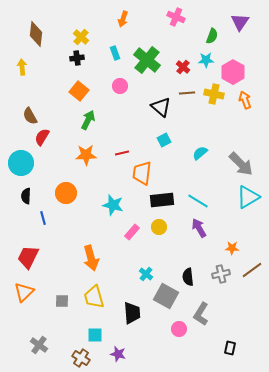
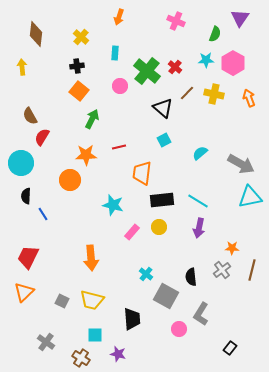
pink cross at (176, 17): moved 4 px down
orange arrow at (123, 19): moved 4 px left, 2 px up
purple triangle at (240, 22): moved 4 px up
green semicircle at (212, 36): moved 3 px right, 2 px up
cyan rectangle at (115, 53): rotated 24 degrees clockwise
black cross at (77, 58): moved 8 px down
green cross at (147, 60): moved 11 px down
red cross at (183, 67): moved 8 px left
pink hexagon at (233, 72): moved 9 px up
brown line at (187, 93): rotated 42 degrees counterclockwise
orange arrow at (245, 100): moved 4 px right, 2 px up
black triangle at (161, 107): moved 2 px right, 1 px down
green arrow at (88, 120): moved 4 px right, 1 px up
red line at (122, 153): moved 3 px left, 6 px up
gray arrow at (241, 164): rotated 16 degrees counterclockwise
orange circle at (66, 193): moved 4 px right, 13 px up
cyan triangle at (248, 197): moved 2 px right; rotated 20 degrees clockwise
blue line at (43, 218): moved 4 px up; rotated 16 degrees counterclockwise
purple arrow at (199, 228): rotated 138 degrees counterclockwise
orange arrow at (91, 258): rotated 10 degrees clockwise
brown line at (252, 270): rotated 40 degrees counterclockwise
gray cross at (221, 274): moved 1 px right, 4 px up; rotated 24 degrees counterclockwise
black semicircle at (188, 277): moved 3 px right
yellow trapezoid at (94, 297): moved 2 px left, 3 px down; rotated 60 degrees counterclockwise
gray square at (62, 301): rotated 24 degrees clockwise
black trapezoid at (132, 313): moved 6 px down
gray cross at (39, 345): moved 7 px right, 3 px up
black rectangle at (230, 348): rotated 24 degrees clockwise
